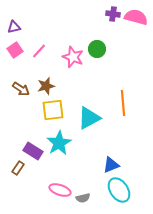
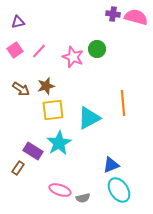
purple triangle: moved 4 px right, 5 px up
